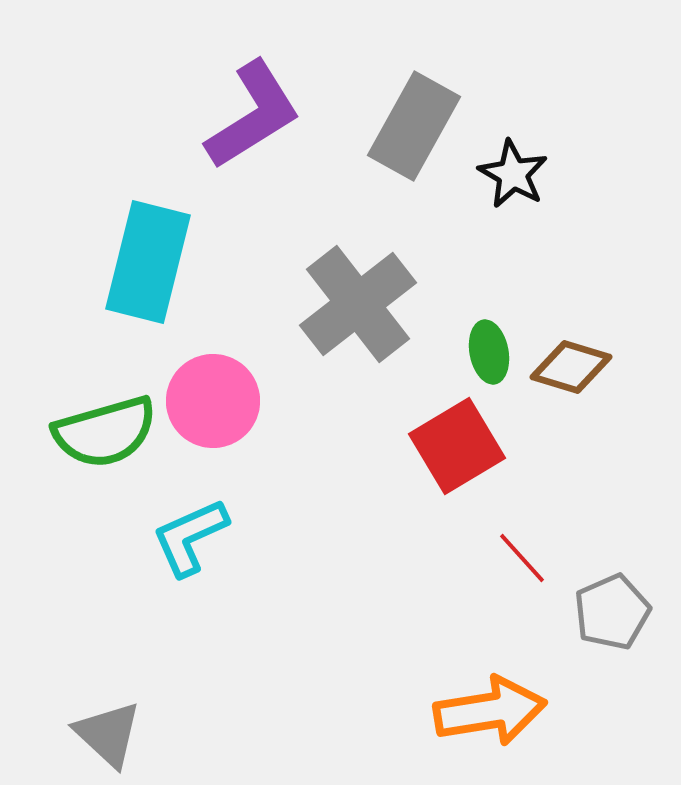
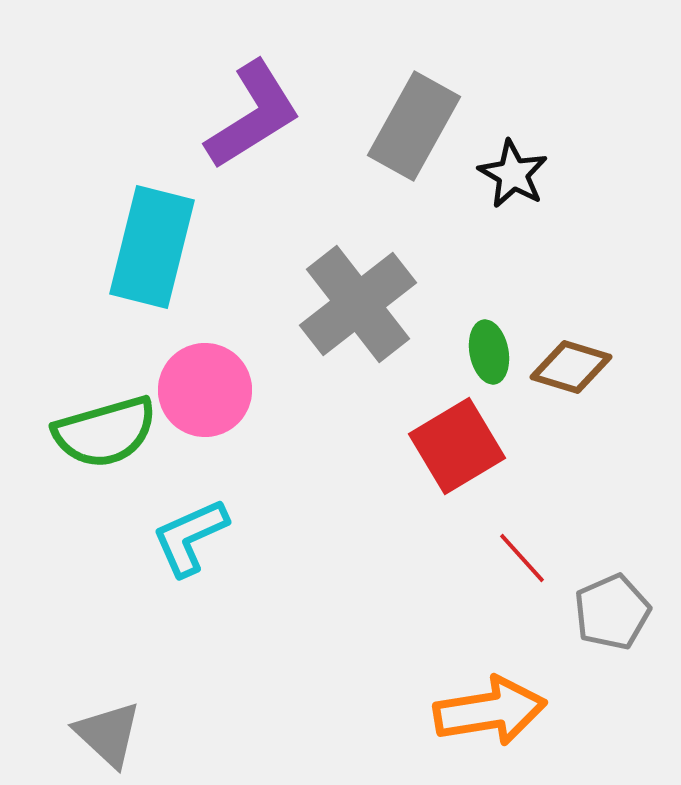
cyan rectangle: moved 4 px right, 15 px up
pink circle: moved 8 px left, 11 px up
